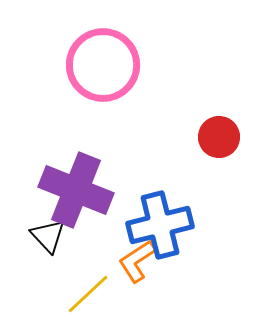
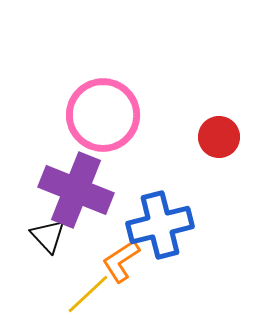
pink circle: moved 50 px down
orange L-shape: moved 16 px left
